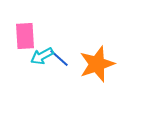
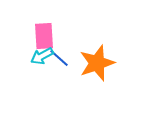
pink rectangle: moved 19 px right
orange star: moved 1 px up
